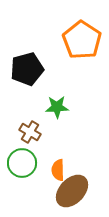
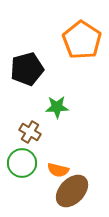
orange semicircle: rotated 75 degrees counterclockwise
